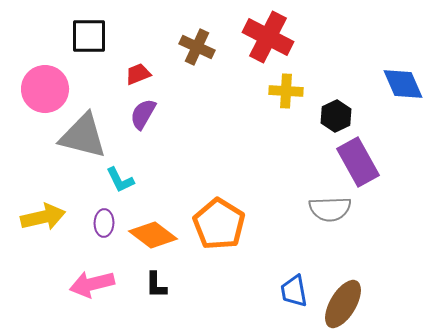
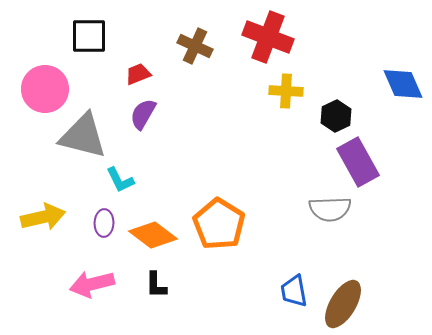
red cross: rotated 6 degrees counterclockwise
brown cross: moved 2 px left, 1 px up
